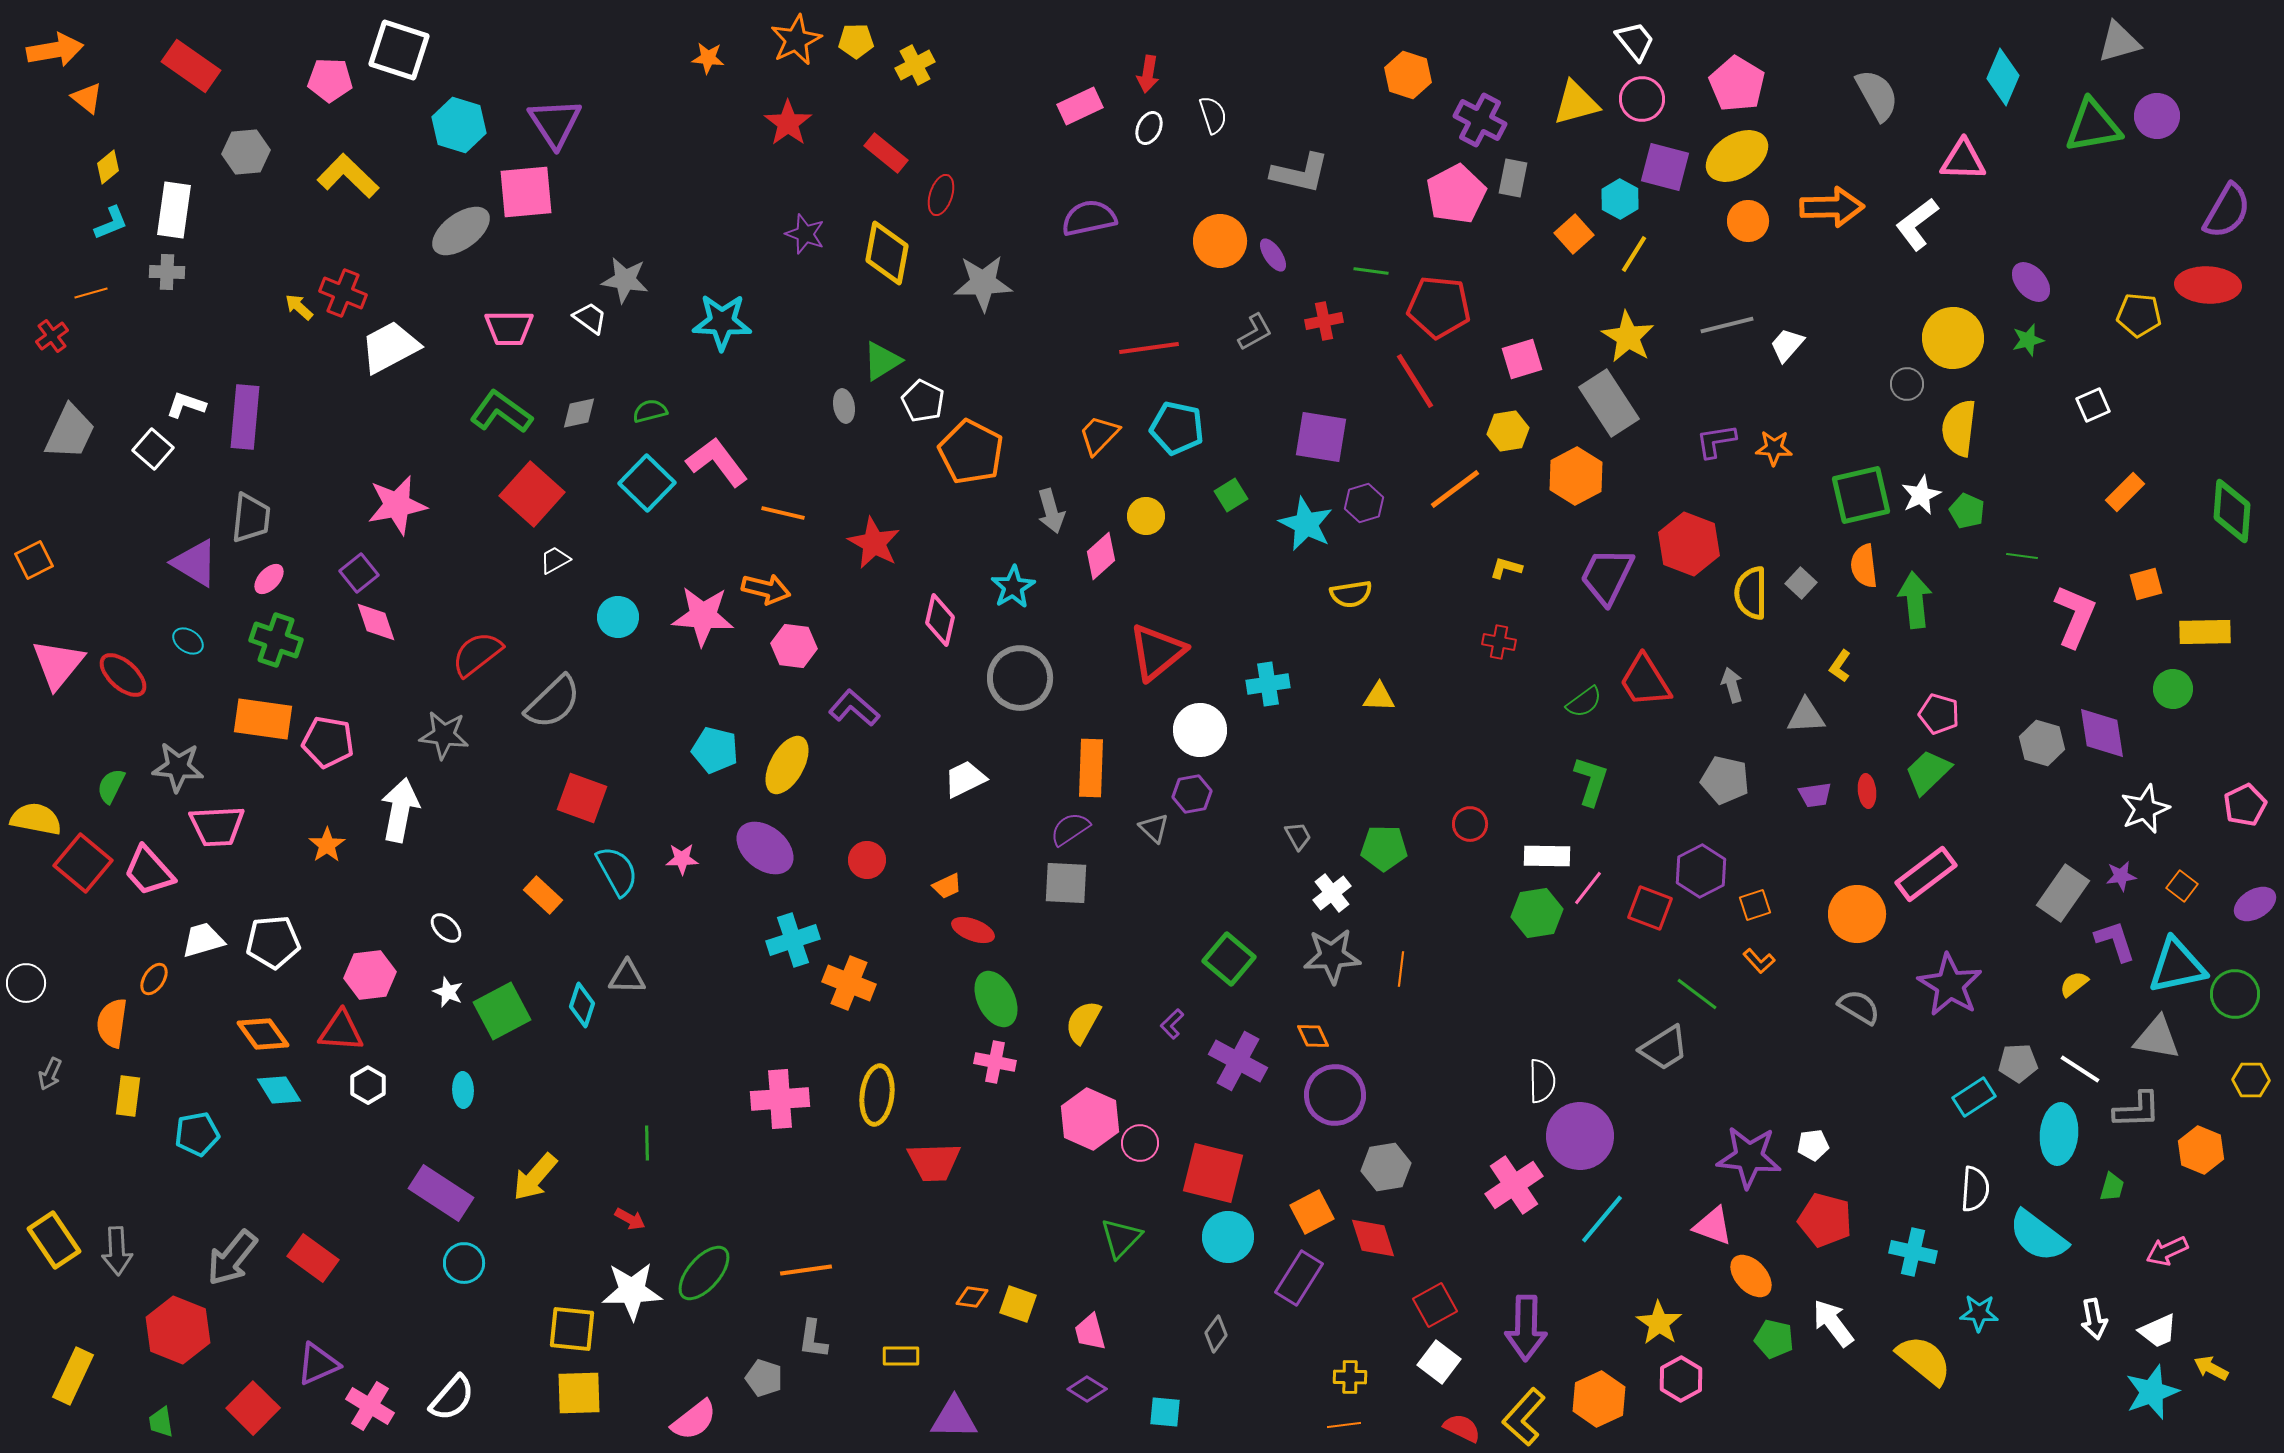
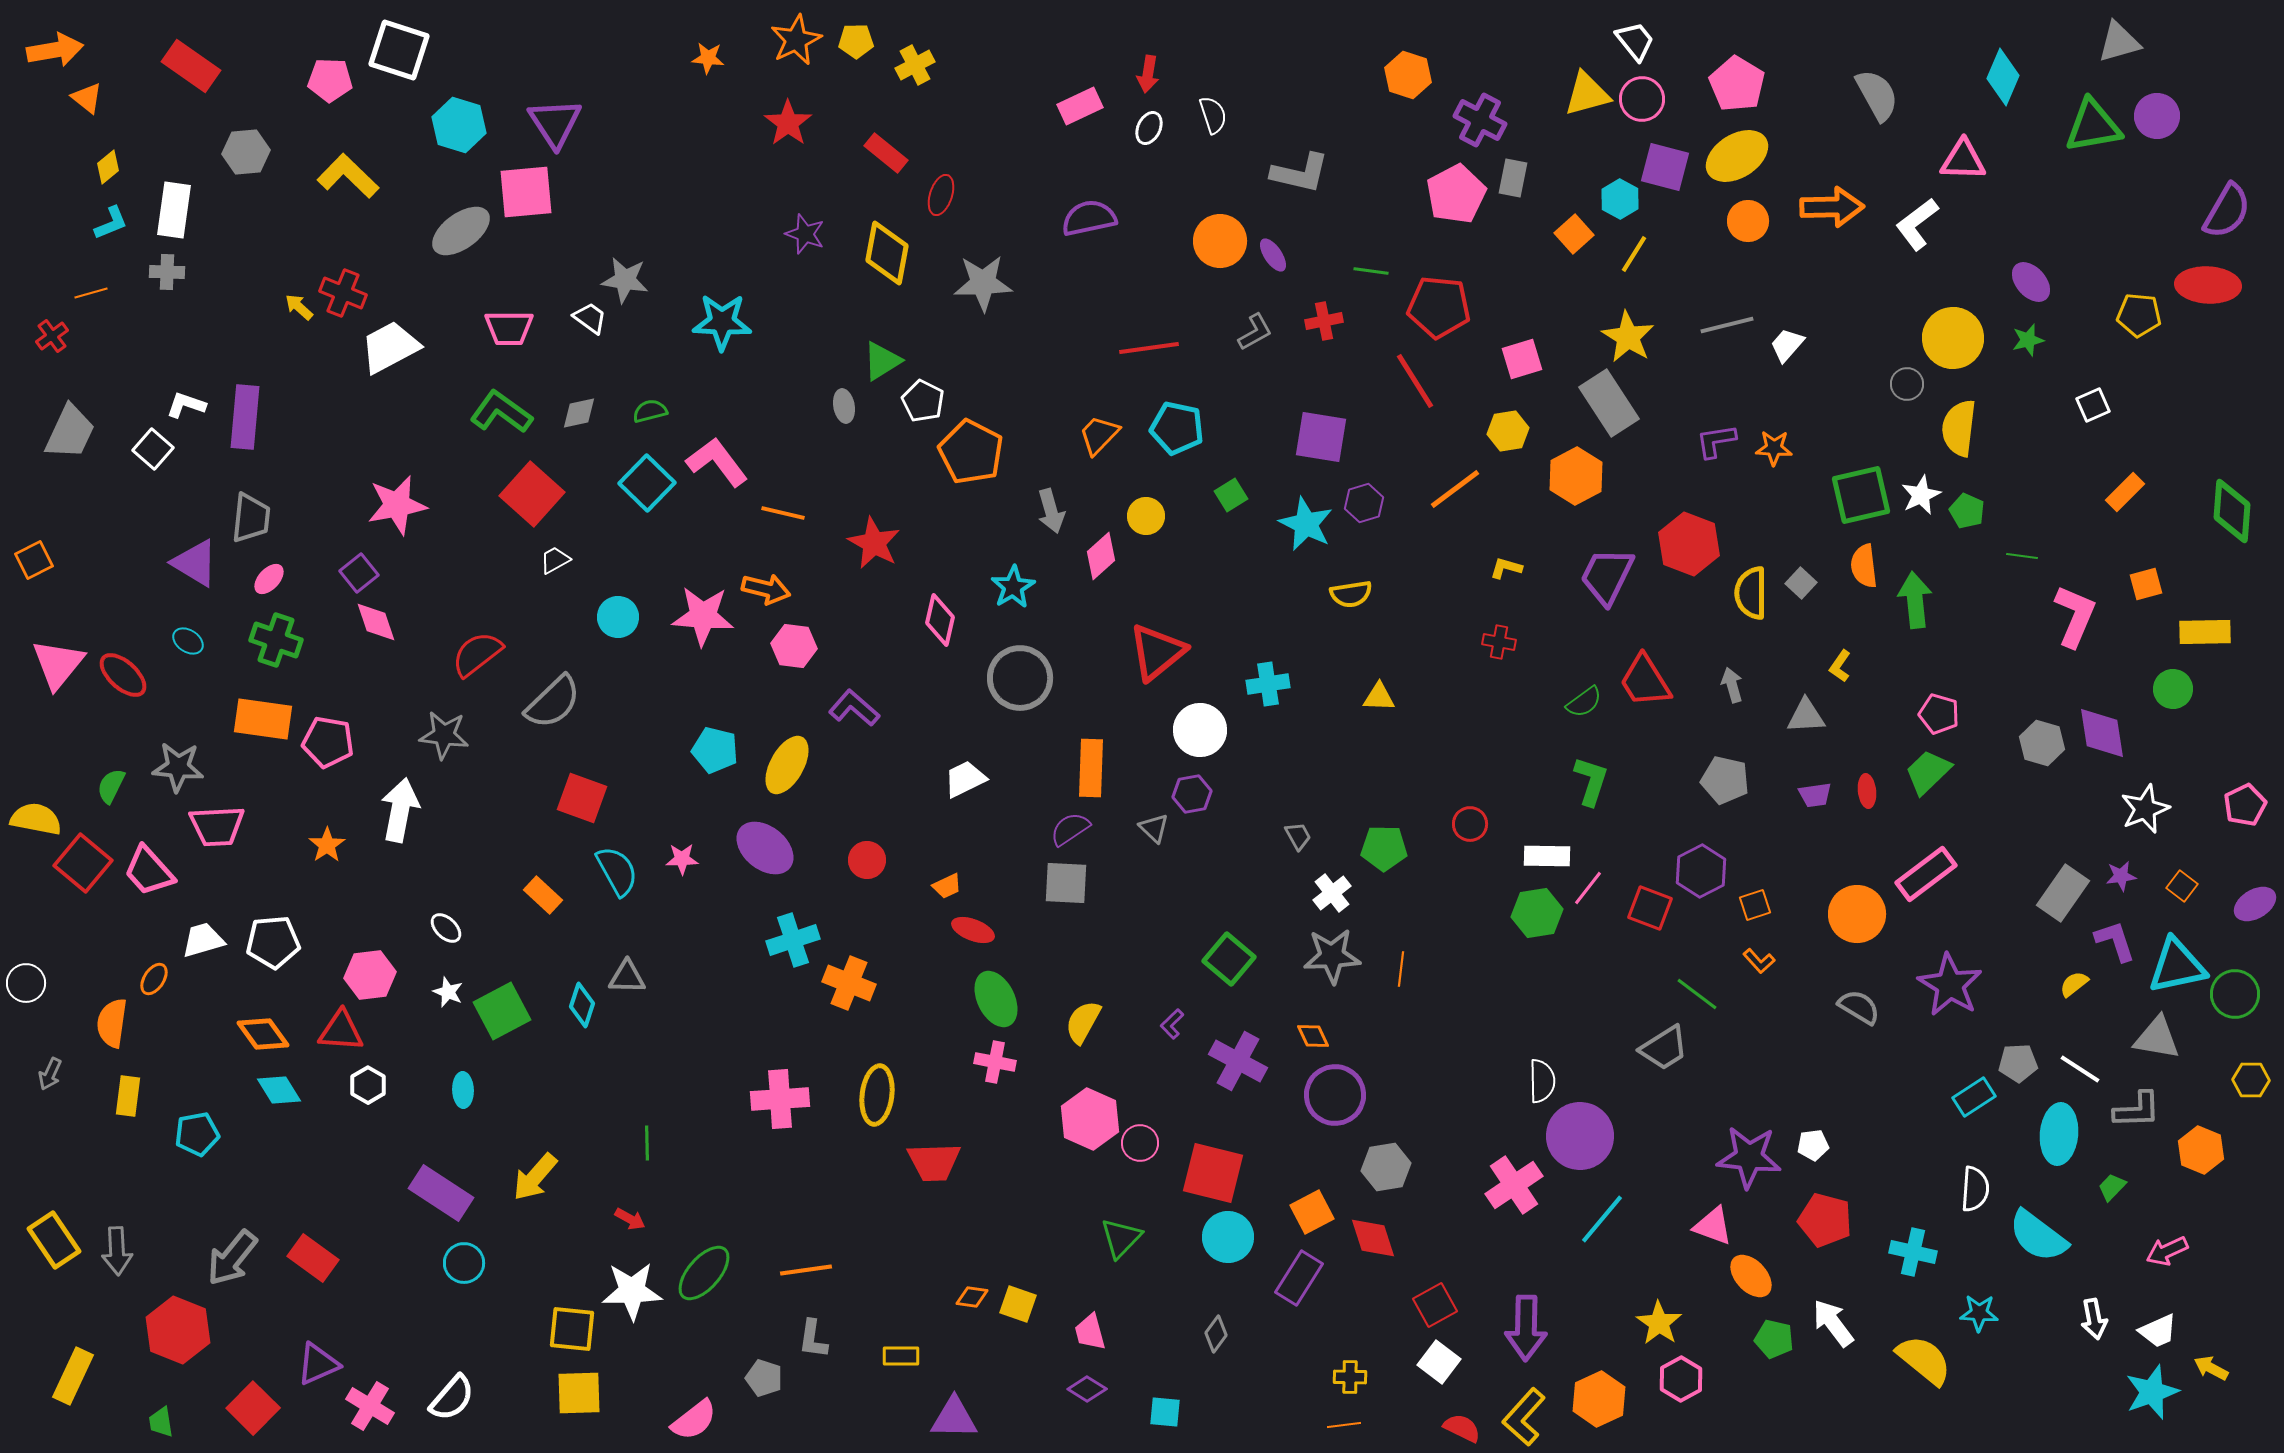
yellow triangle at (1576, 103): moved 11 px right, 9 px up
green trapezoid at (2112, 1187): rotated 152 degrees counterclockwise
